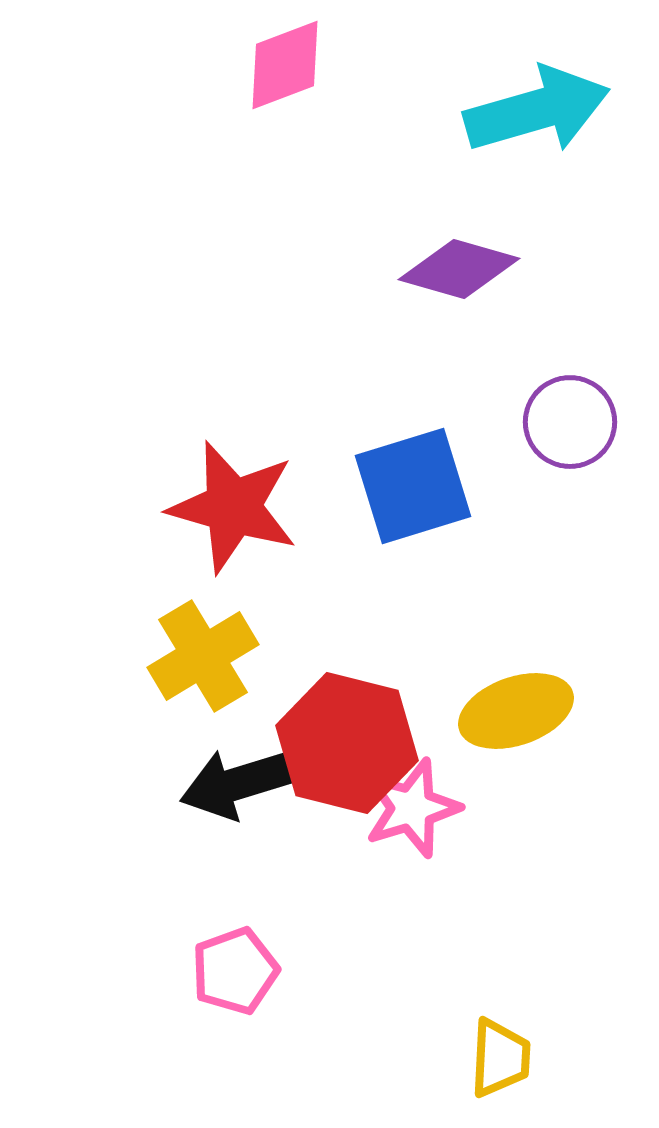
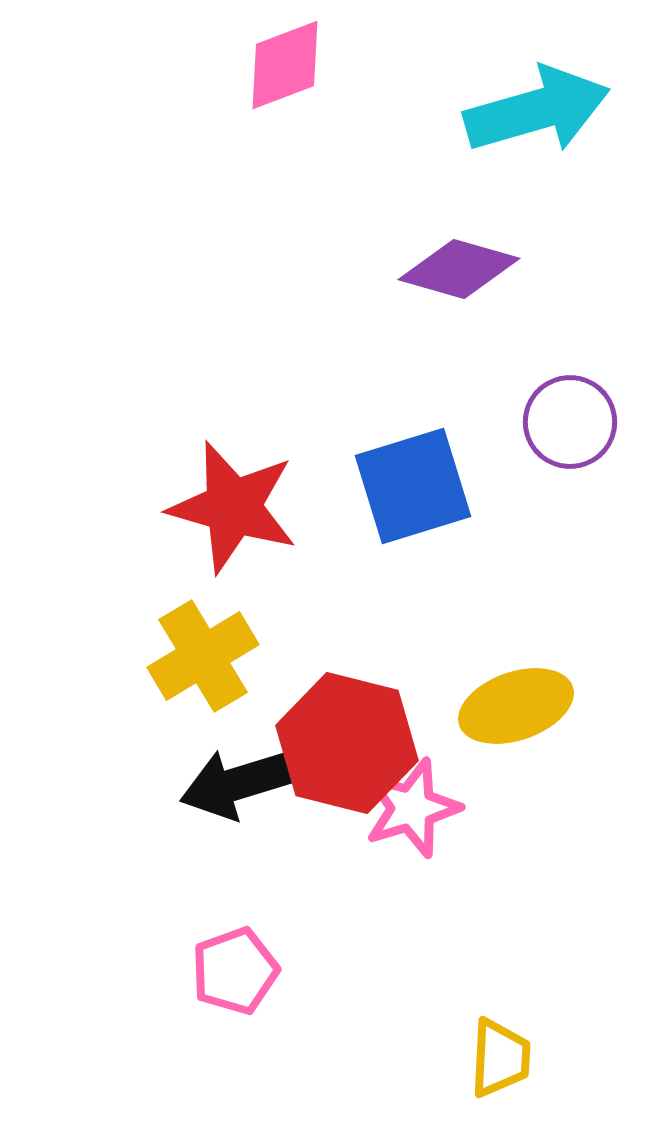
yellow ellipse: moved 5 px up
